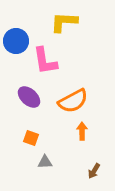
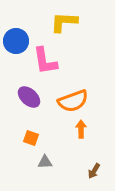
orange semicircle: rotated 8 degrees clockwise
orange arrow: moved 1 px left, 2 px up
